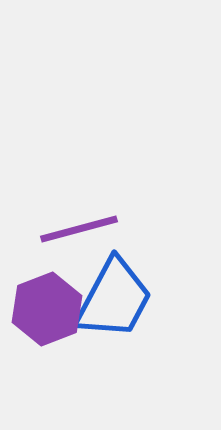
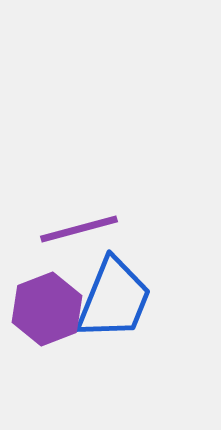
blue trapezoid: rotated 6 degrees counterclockwise
